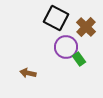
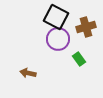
black square: moved 1 px up
brown cross: rotated 30 degrees clockwise
purple circle: moved 8 px left, 8 px up
